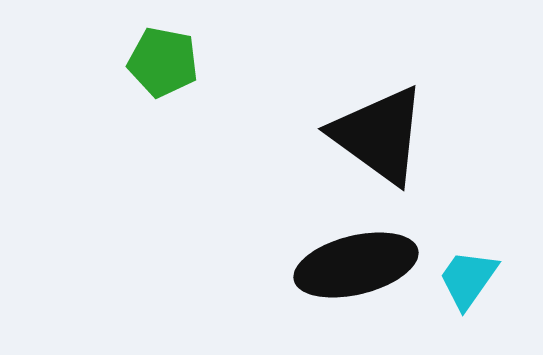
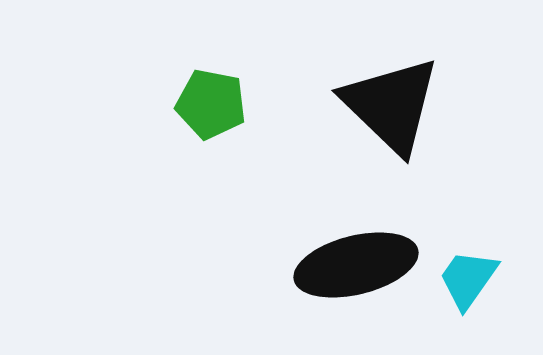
green pentagon: moved 48 px right, 42 px down
black triangle: moved 12 px right, 30 px up; rotated 8 degrees clockwise
